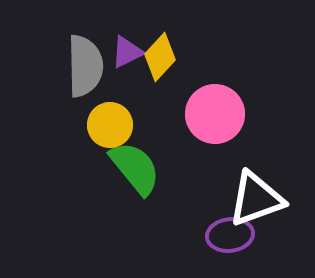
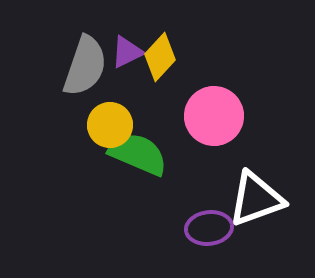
gray semicircle: rotated 20 degrees clockwise
pink circle: moved 1 px left, 2 px down
green semicircle: moved 3 px right, 14 px up; rotated 28 degrees counterclockwise
purple ellipse: moved 21 px left, 7 px up
